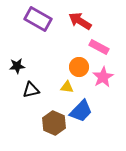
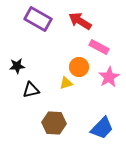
pink star: moved 6 px right
yellow triangle: moved 1 px left, 4 px up; rotated 24 degrees counterclockwise
blue trapezoid: moved 21 px right, 17 px down
brown hexagon: rotated 20 degrees counterclockwise
